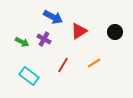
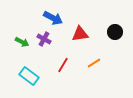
blue arrow: moved 1 px down
red triangle: moved 1 px right, 3 px down; rotated 24 degrees clockwise
